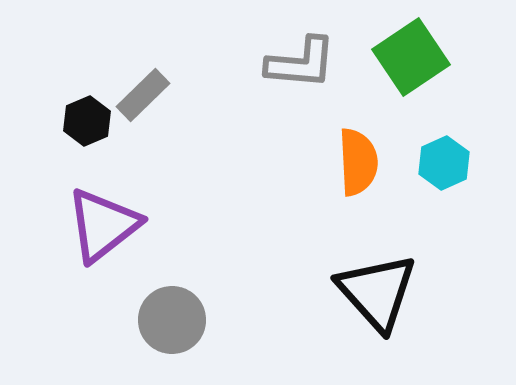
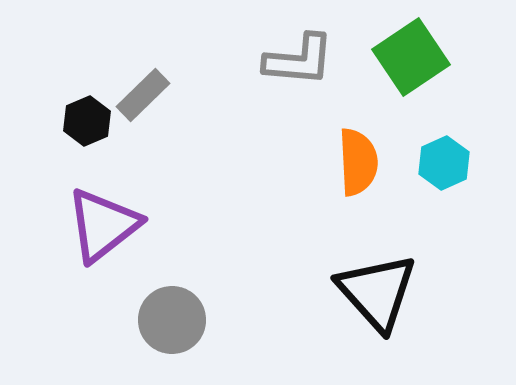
gray L-shape: moved 2 px left, 3 px up
